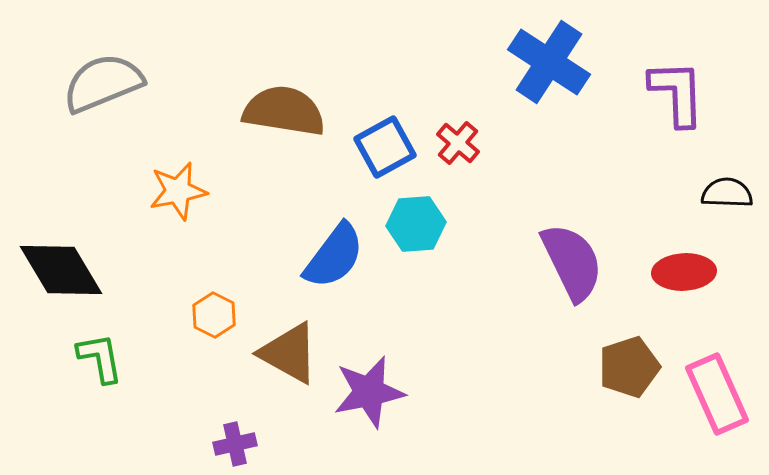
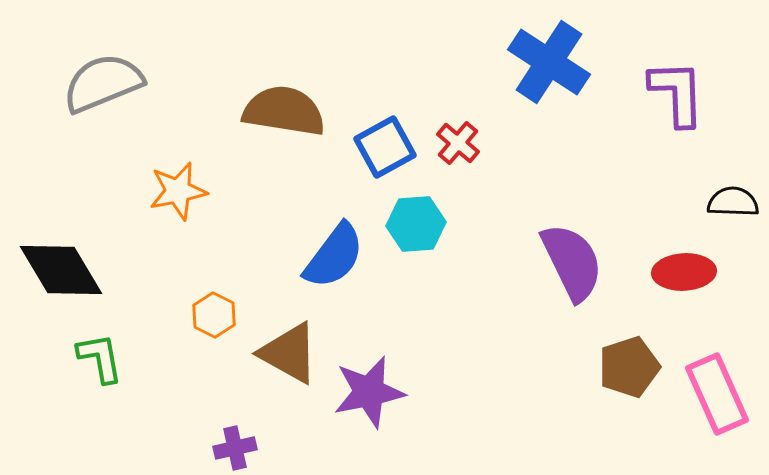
black semicircle: moved 6 px right, 9 px down
purple cross: moved 4 px down
